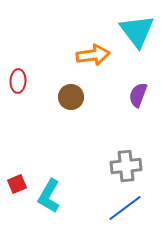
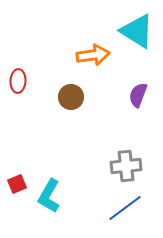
cyan triangle: rotated 21 degrees counterclockwise
